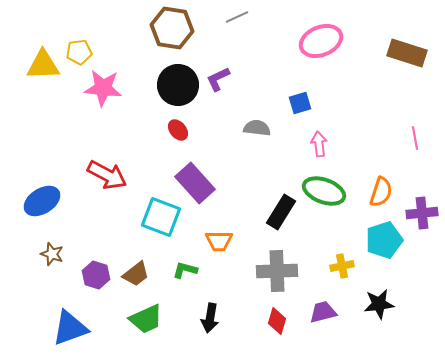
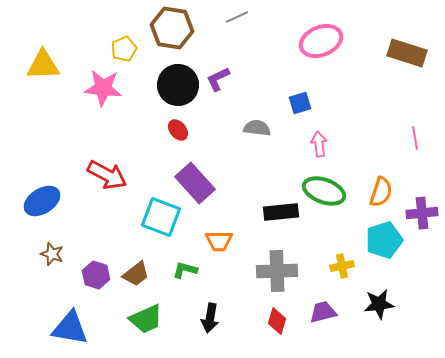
yellow pentagon: moved 45 px right, 3 px up; rotated 15 degrees counterclockwise
black rectangle: rotated 52 degrees clockwise
blue triangle: rotated 30 degrees clockwise
